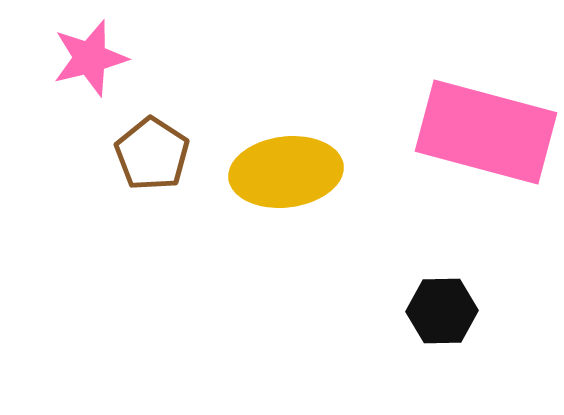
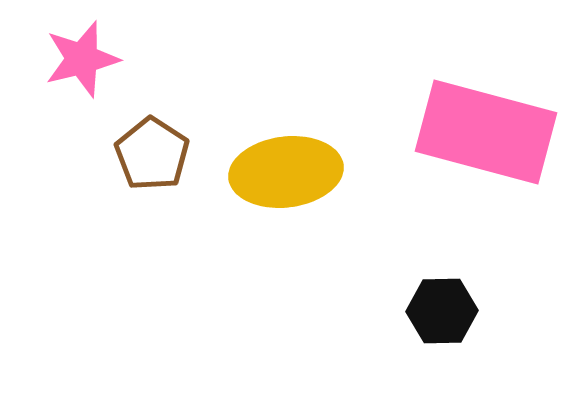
pink star: moved 8 px left, 1 px down
